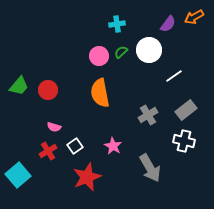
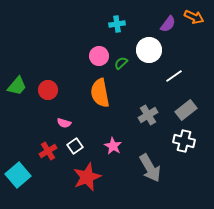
orange arrow: rotated 126 degrees counterclockwise
green semicircle: moved 11 px down
green trapezoid: moved 2 px left
pink semicircle: moved 10 px right, 4 px up
